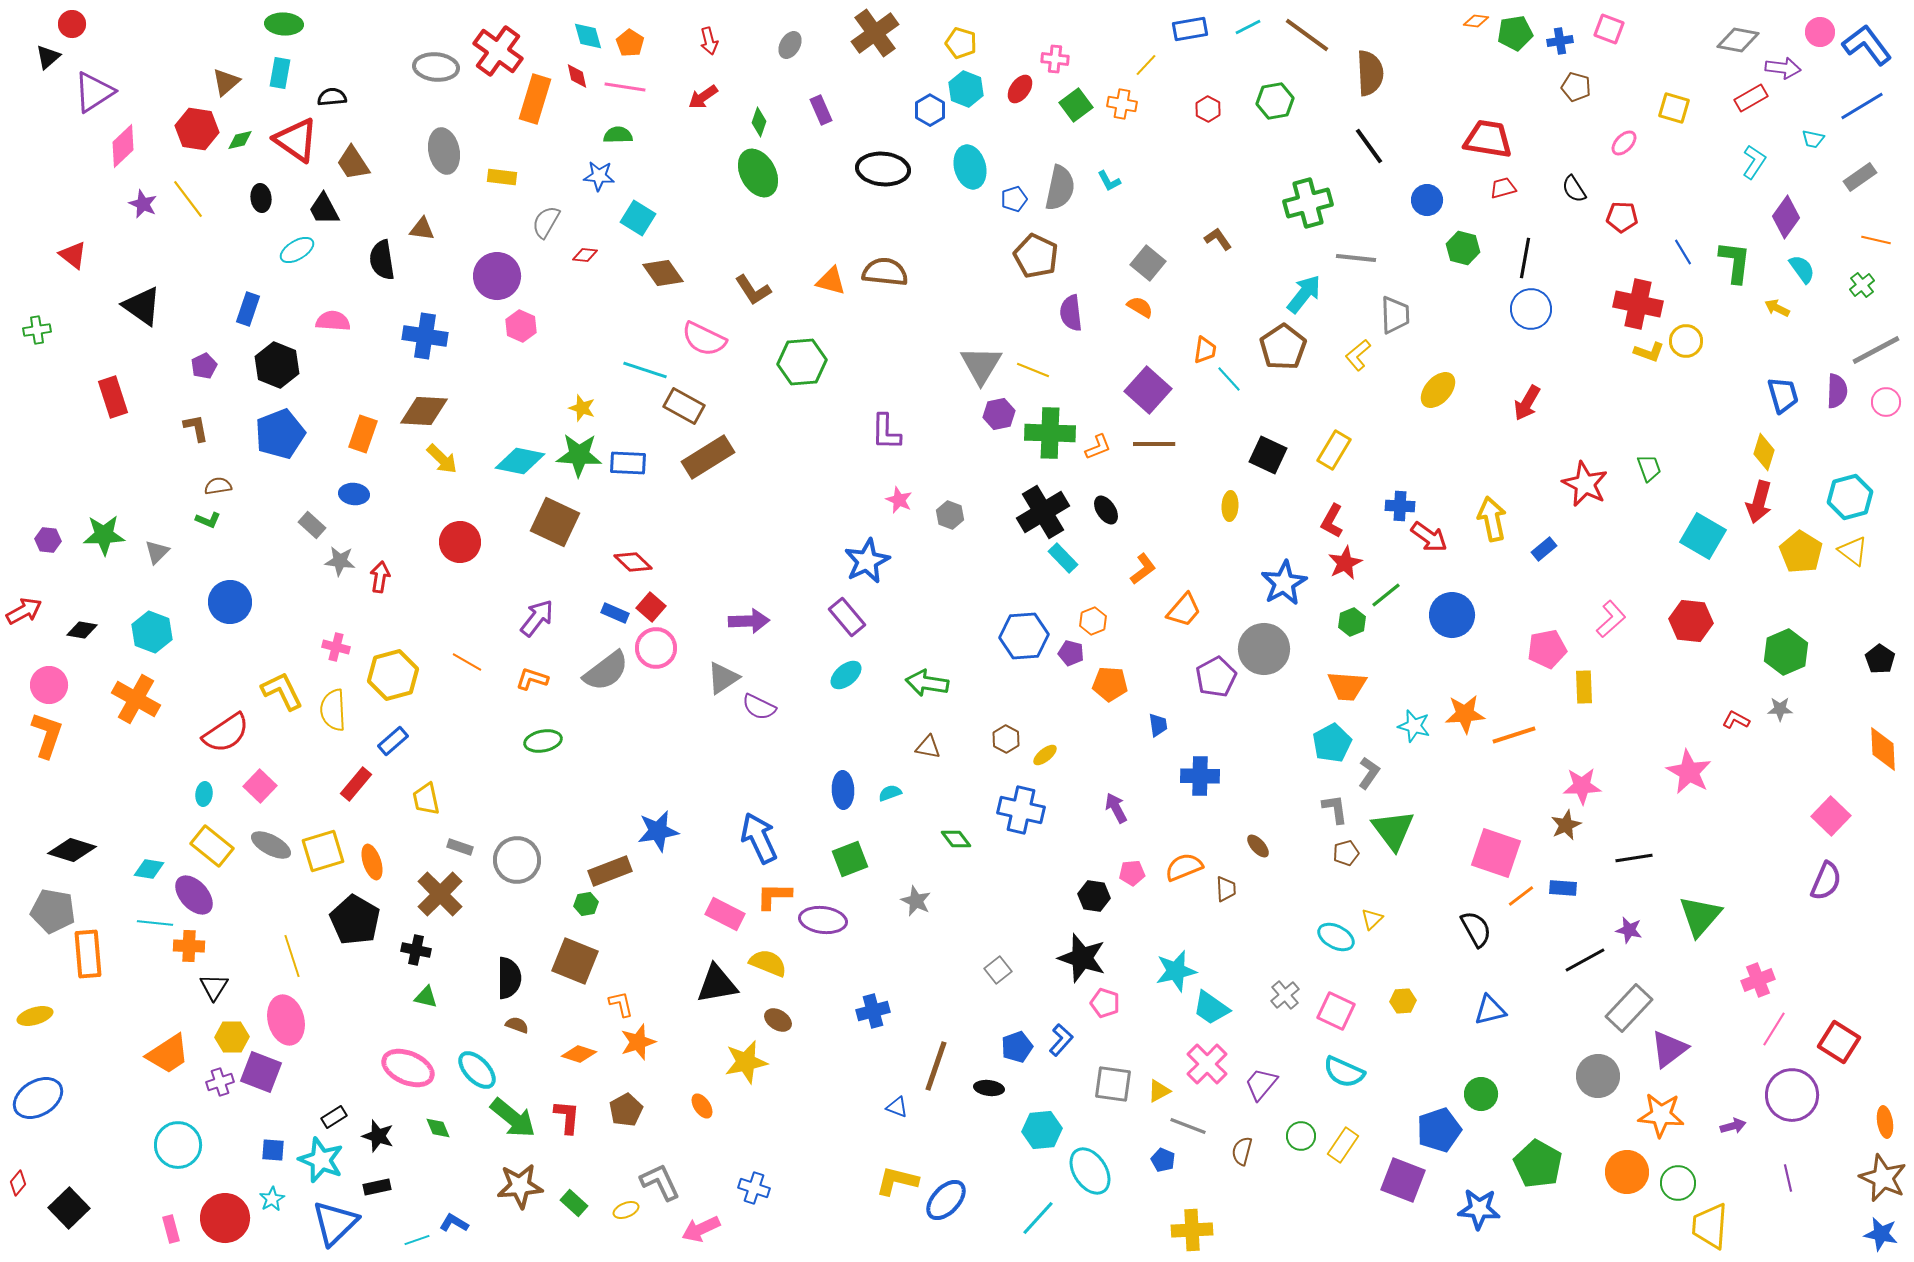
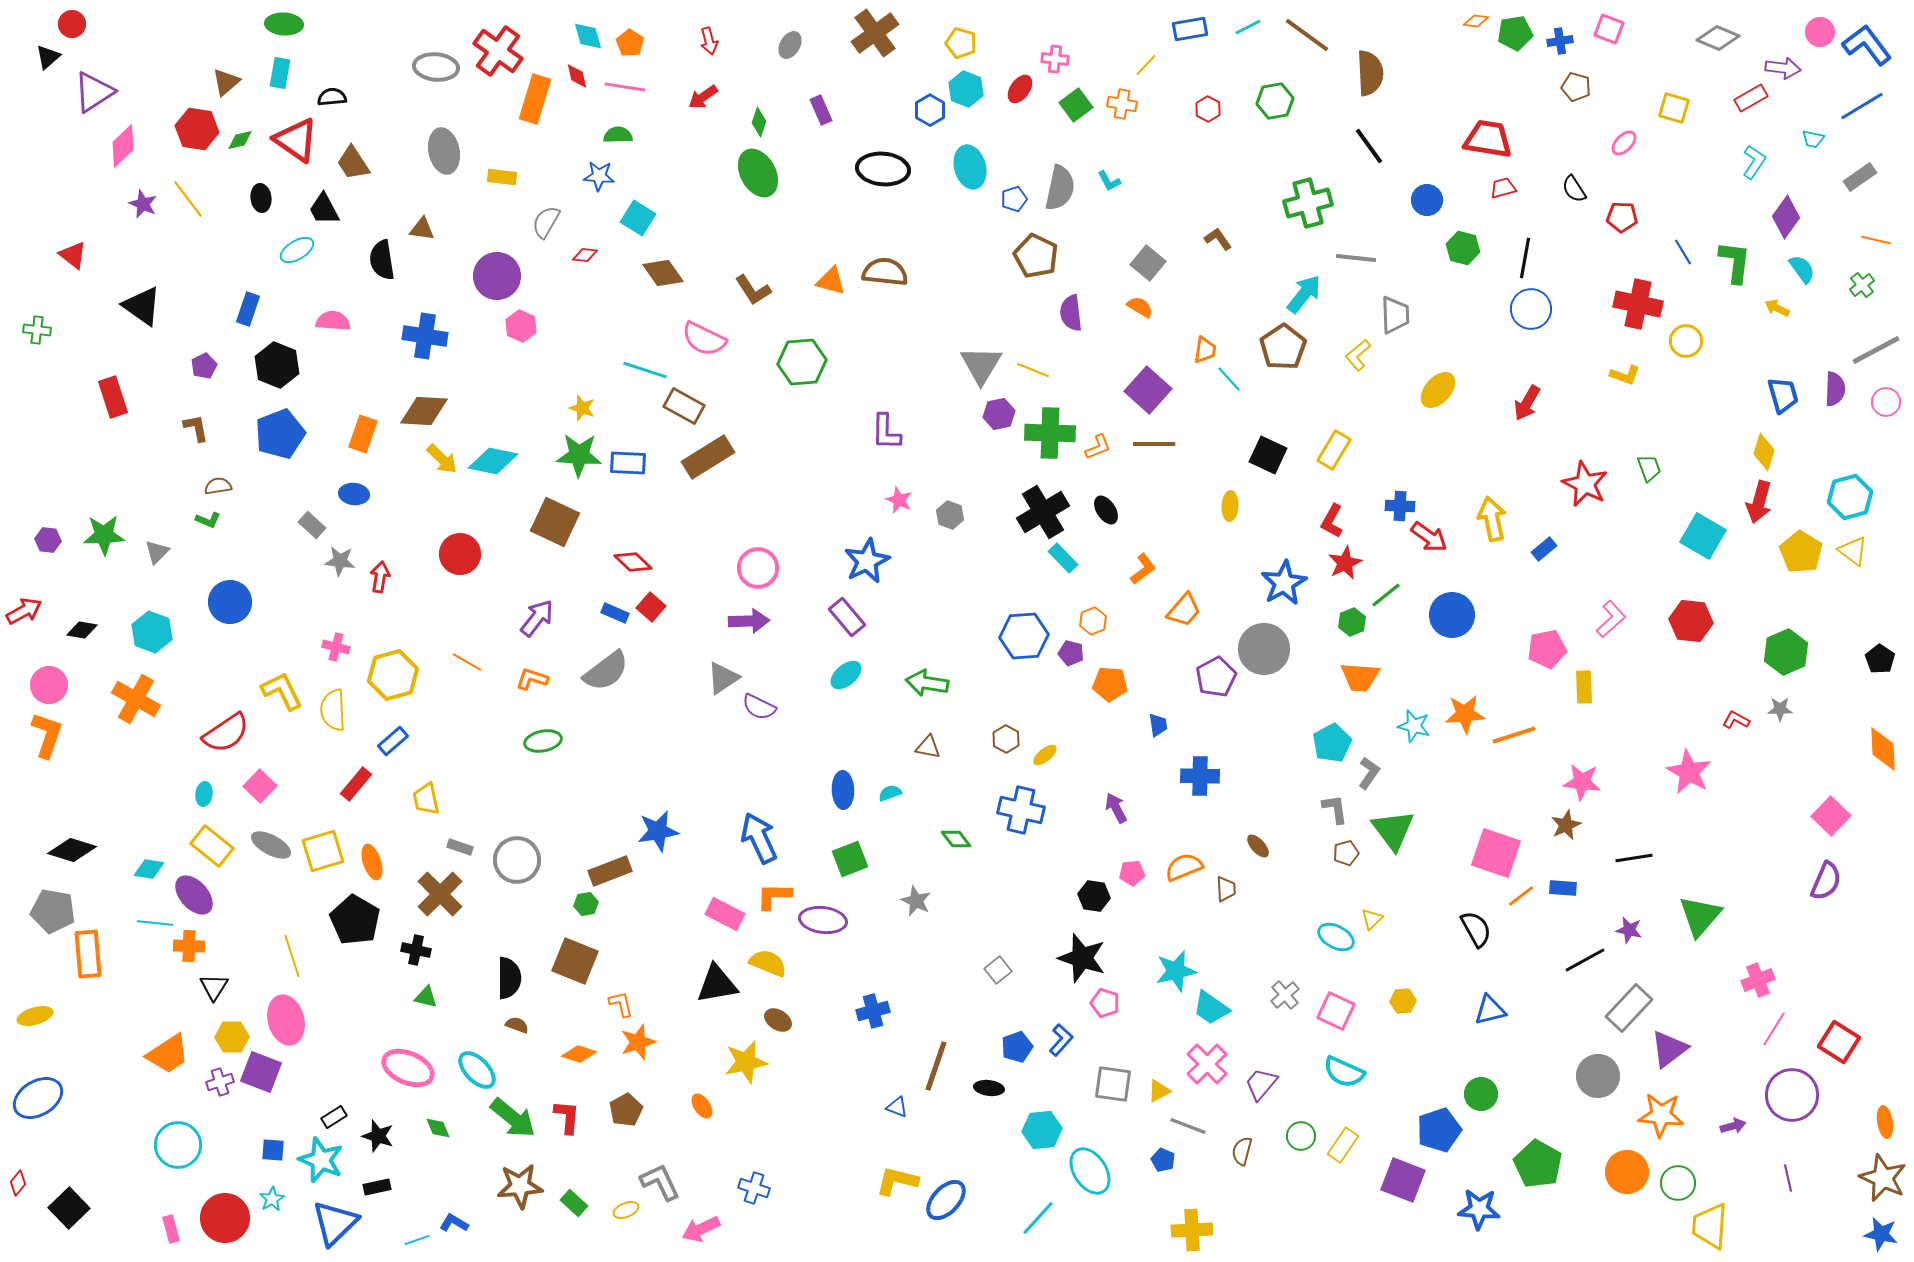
gray diamond at (1738, 40): moved 20 px left, 2 px up; rotated 12 degrees clockwise
green cross at (37, 330): rotated 16 degrees clockwise
yellow L-shape at (1649, 352): moved 24 px left, 23 px down
purple semicircle at (1837, 391): moved 2 px left, 2 px up
cyan diamond at (520, 461): moved 27 px left
red circle at (460, 542): moved 12 px down
pink circle at (656, 648): moved 102 px right, 80 px up
orange trapezoid at (1347, 686): moved 13 px right, 9 px up
pink star at (1582, 786): moved 4 px up; rotated 9 degrees clockwise
